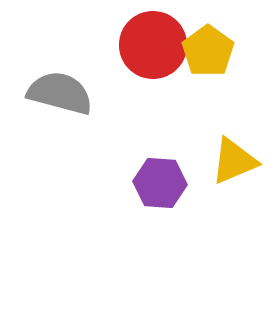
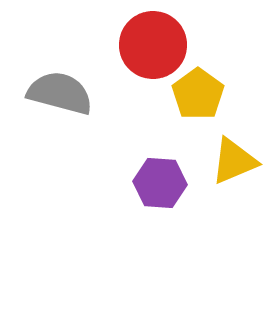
yellow pentagon: moved 10 px left, 43 px down
